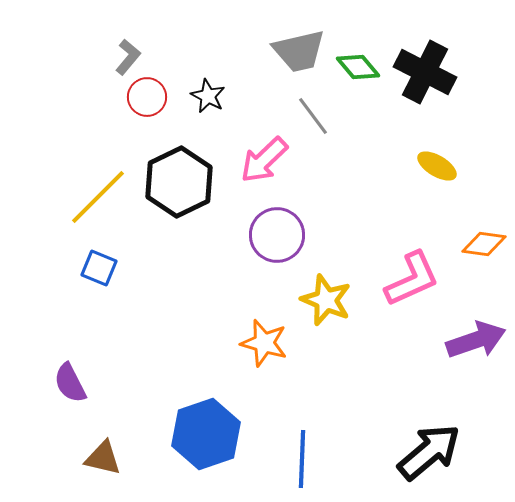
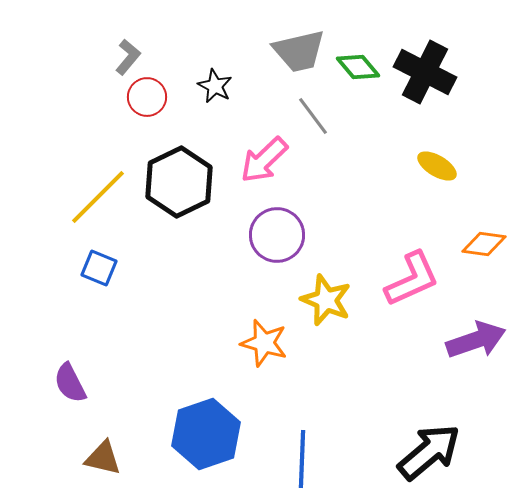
black star: moved 7 px right, 10 px up
